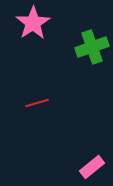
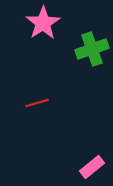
pink star: moved 10 px right
green cross: moved 2 px down
